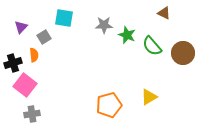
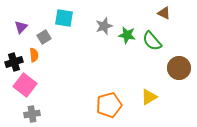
gray star: moved 1 px down; rotated 18 degrees counterclockwise
green star: rotated 12 degrees counterclockwise
green semicircle: moved 5 px up
brown circle: moved 4 px left, 15 px down
black cross: moved 1 px right, 1 px up
